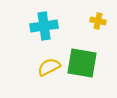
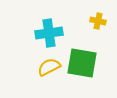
cyan cross: moved 5 px right, 7 px down
